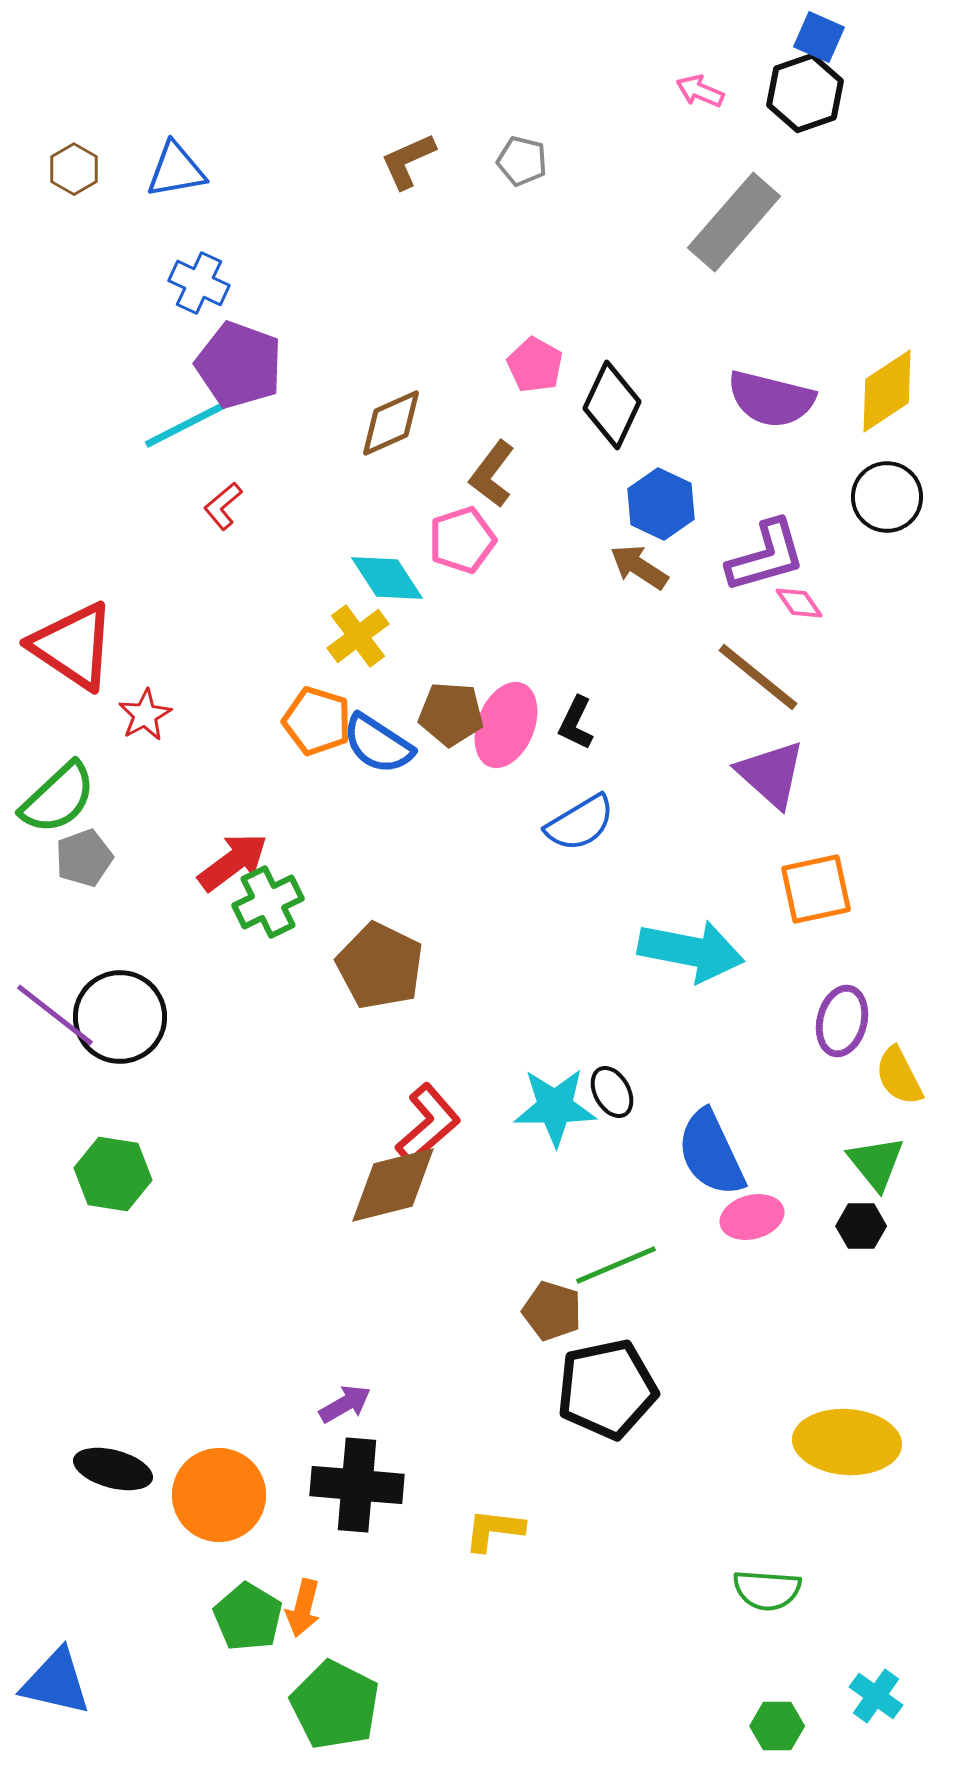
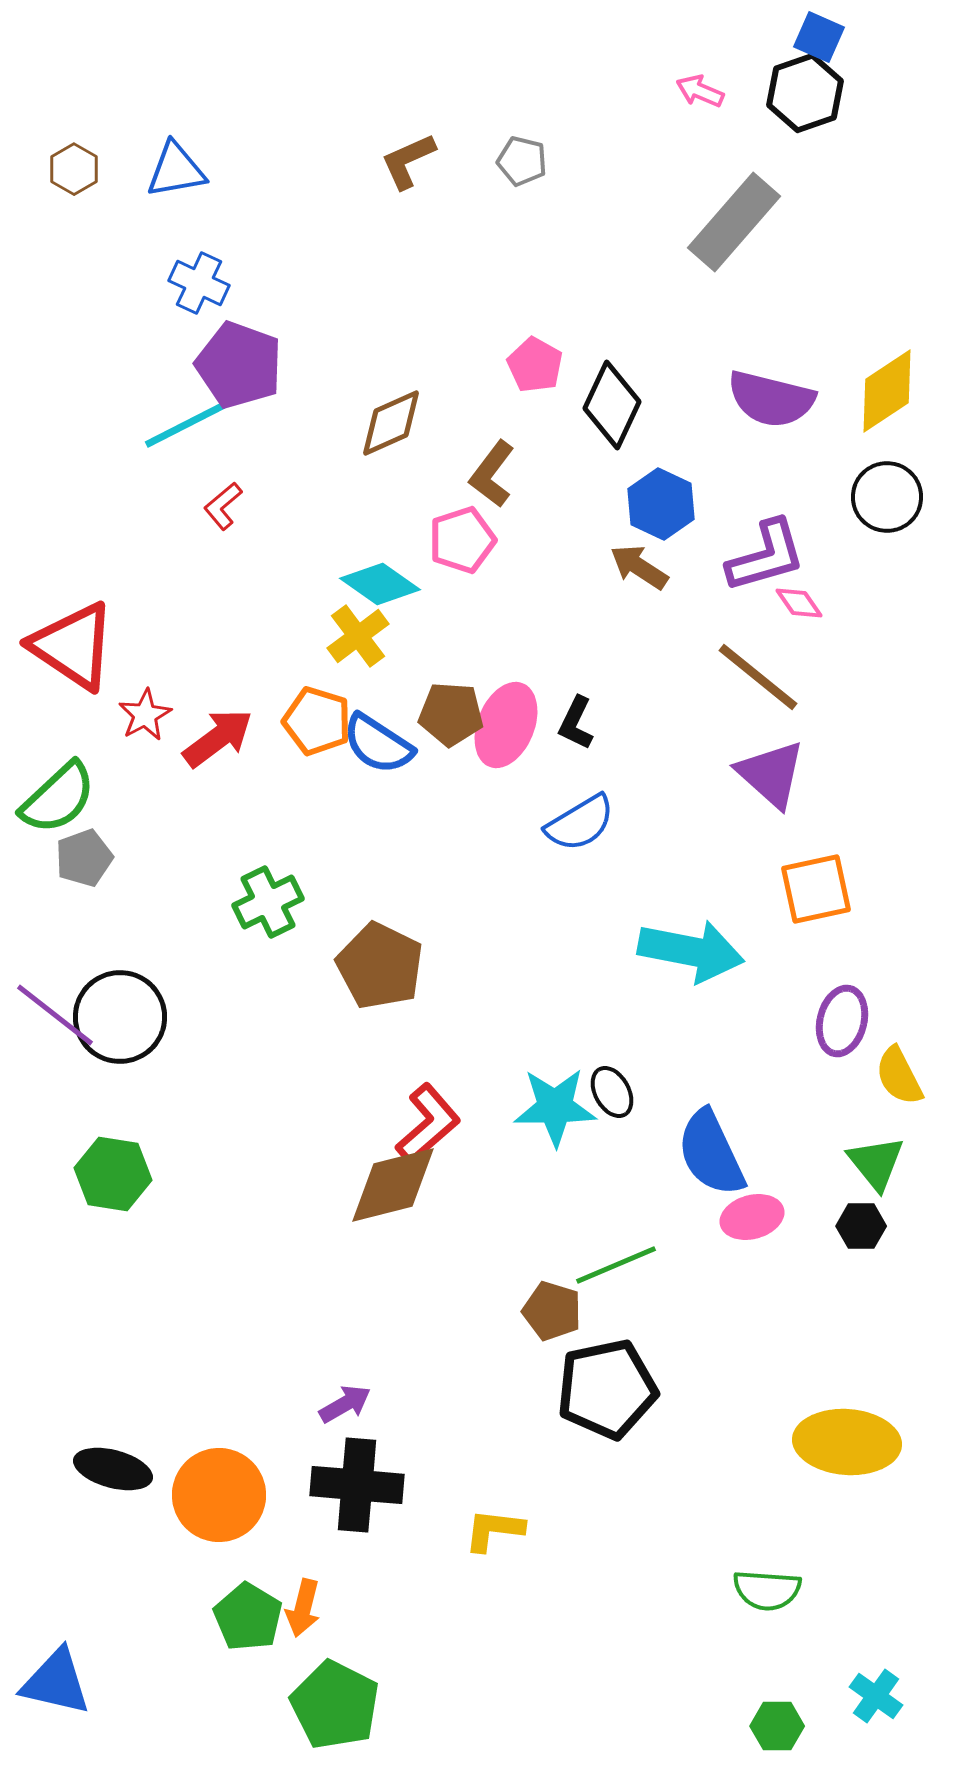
cyan diamond at (387, 578): moved 7 px left, 6 px down; rotated 22 degrees counterclockwise
red arrow at (233, 862): moved 15 px left, 124 px up
